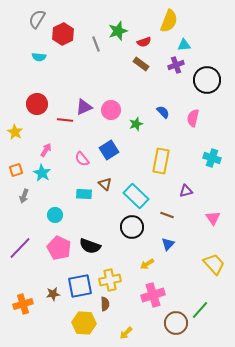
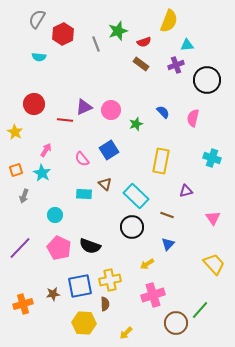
cyan triangle at (184, 45): moved 3 px right
red circle at (37, 104): moved 3 px left
